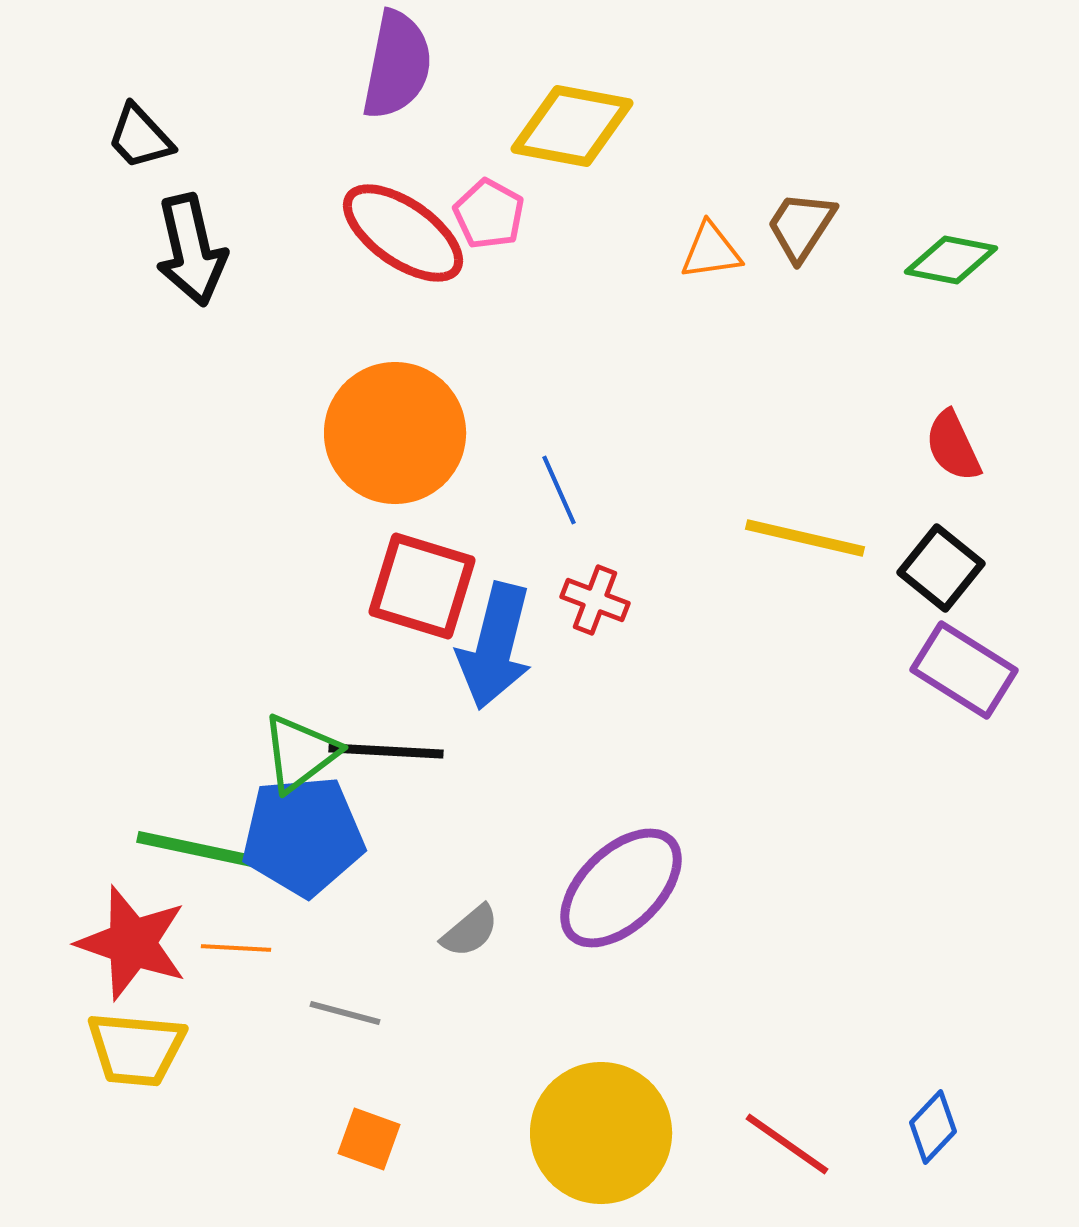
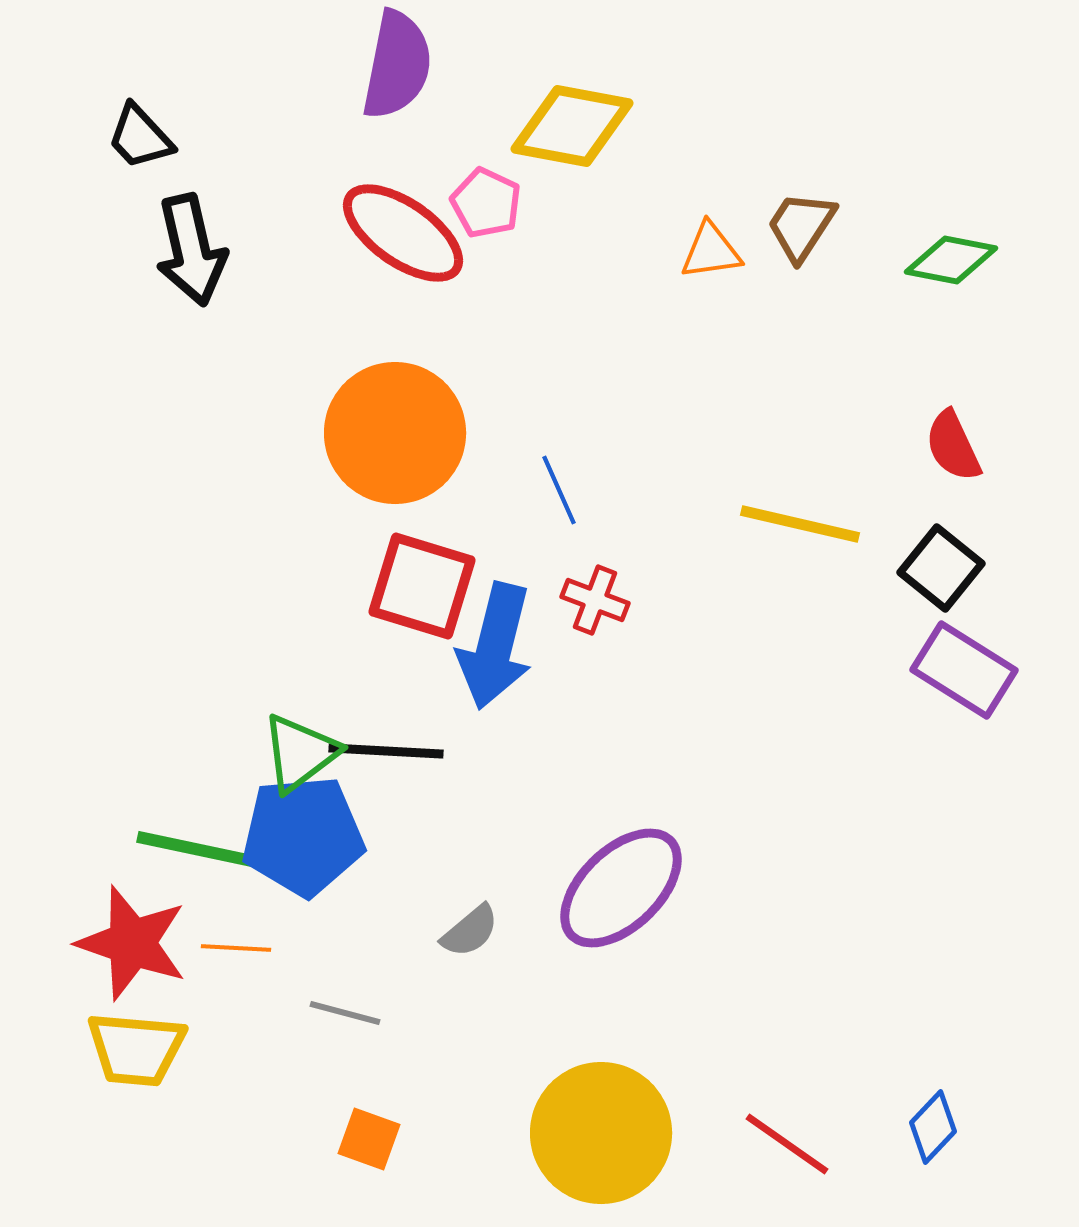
pink pentagon: moved 3 px left, 11 px up; rotated 4 degrees counterclockwise
yellow line: moved 5 px left, 14 px up
